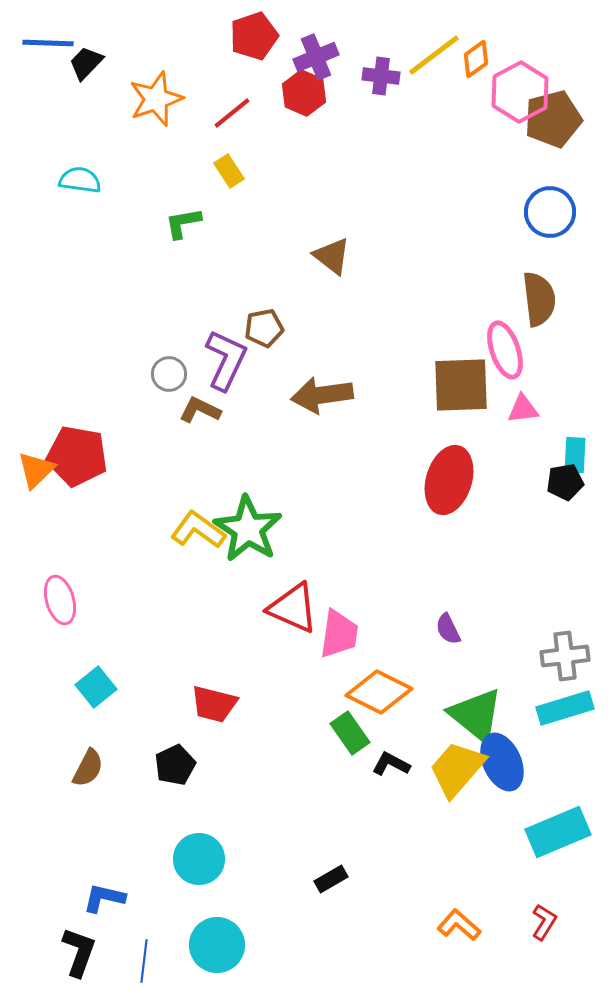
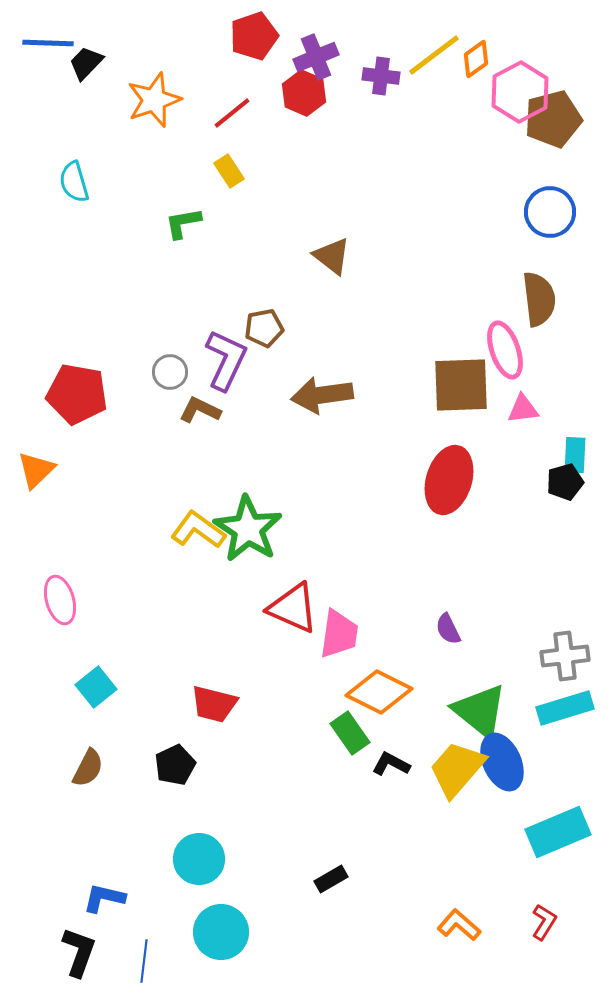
orange star at (156, 99): moved 2 px left, 1 px down
cyan semicircle at (80, 180): moved 6 px left, 2 px down; rotated 114 degrees counterclockwise
gray circle at (169, 374): moved 1 px right, 2 px up
red pentagon at (77, 456): moved 62 px up
black pentagon at (565, 482): rotated 6 degrees counterclockwise
green triangle at (476, 715): moved 4 px right, 4 px up
cyan circle at (217, 945): moved 4 px right, 13 px up
